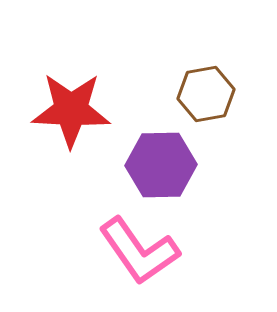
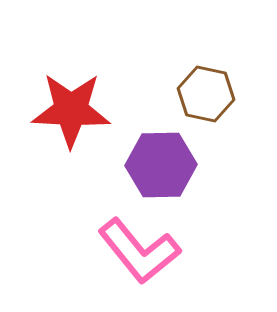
brown hexagon: rotated 22 degrees clockwise
pink L-shape: rotated 4 degrees counterclockwise
